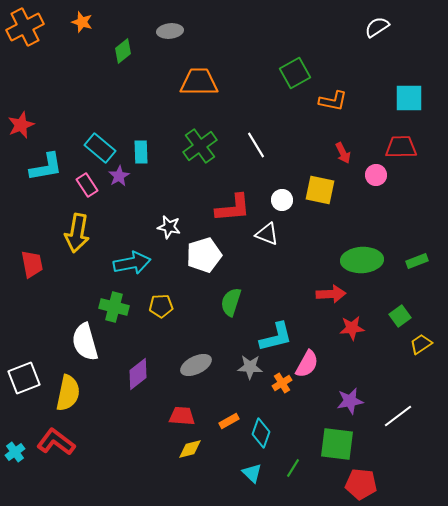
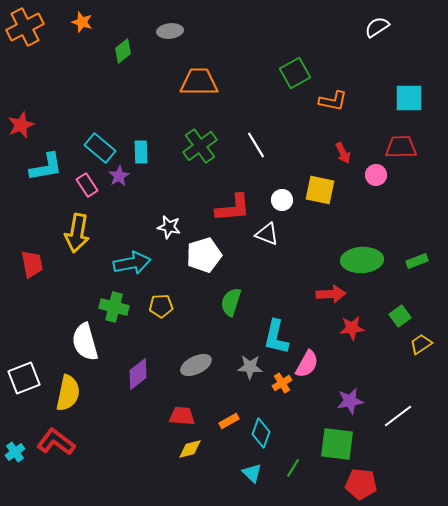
cyan L-shape at (276, 337): rotated 117 degrees clockwise
